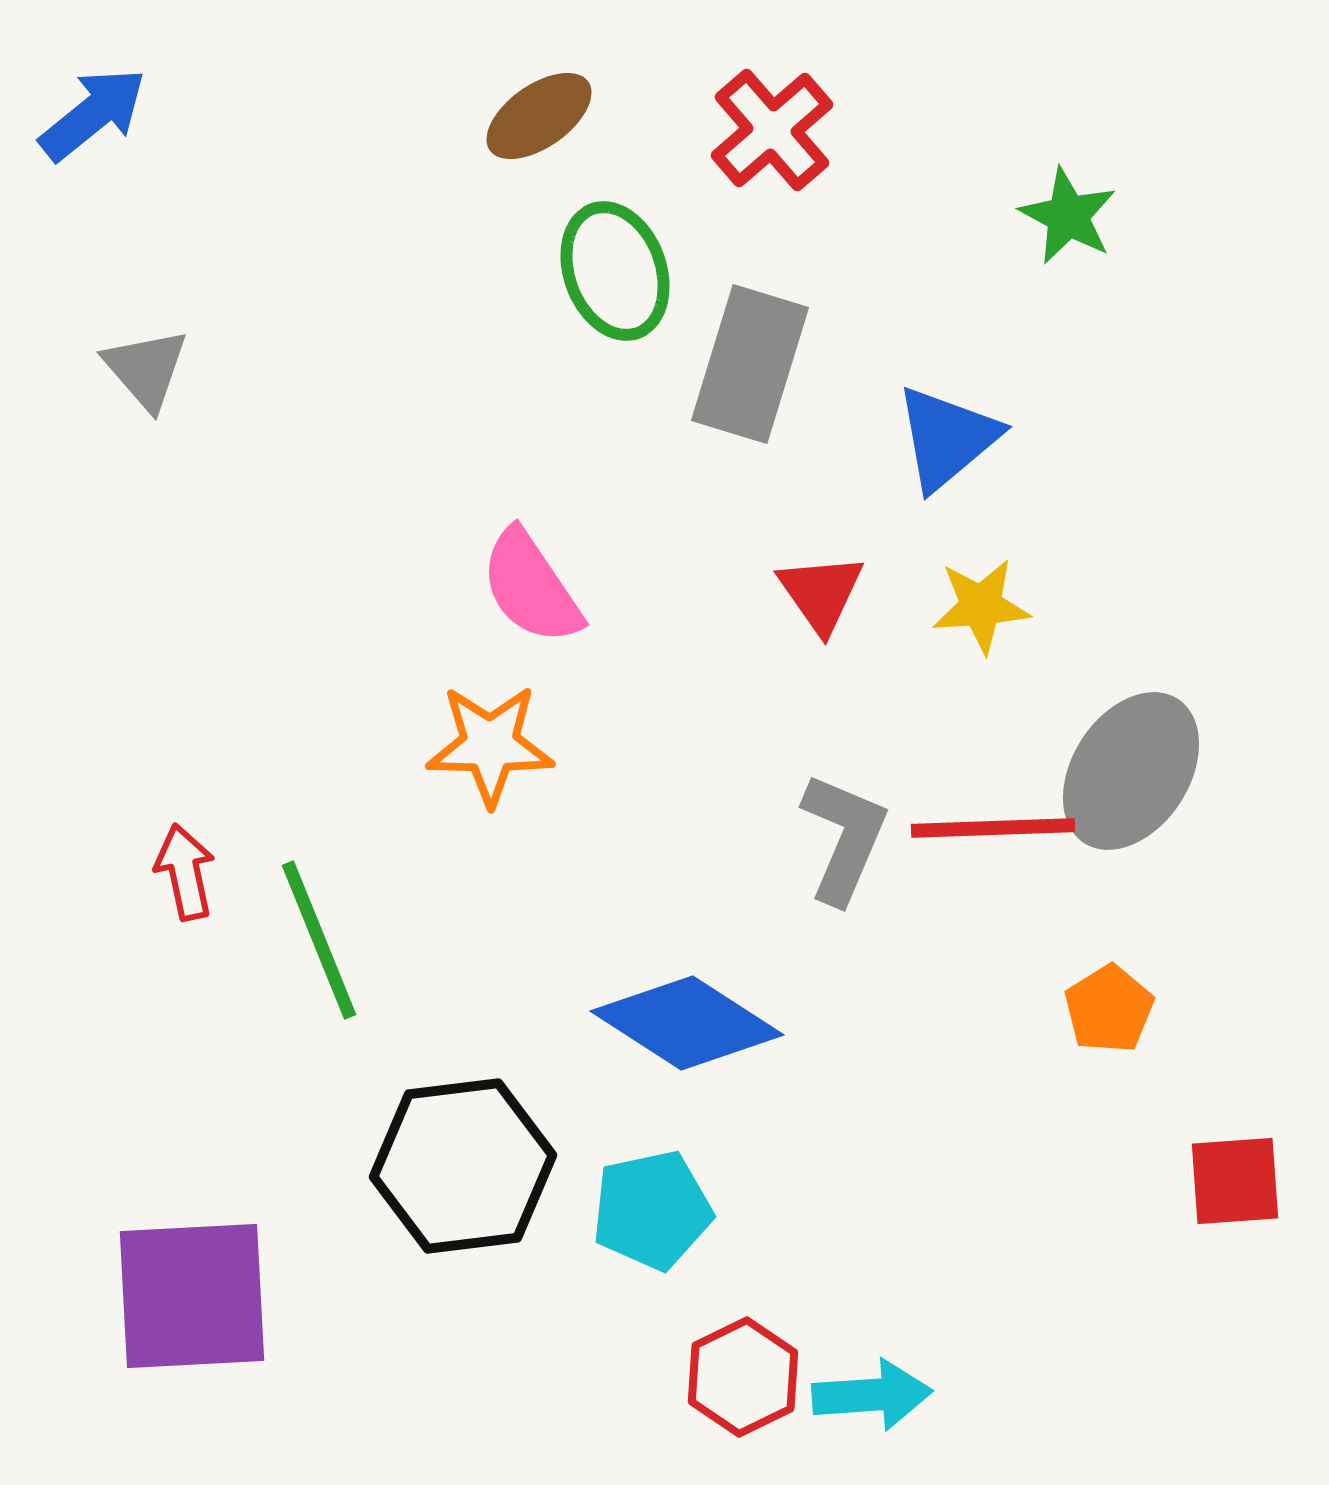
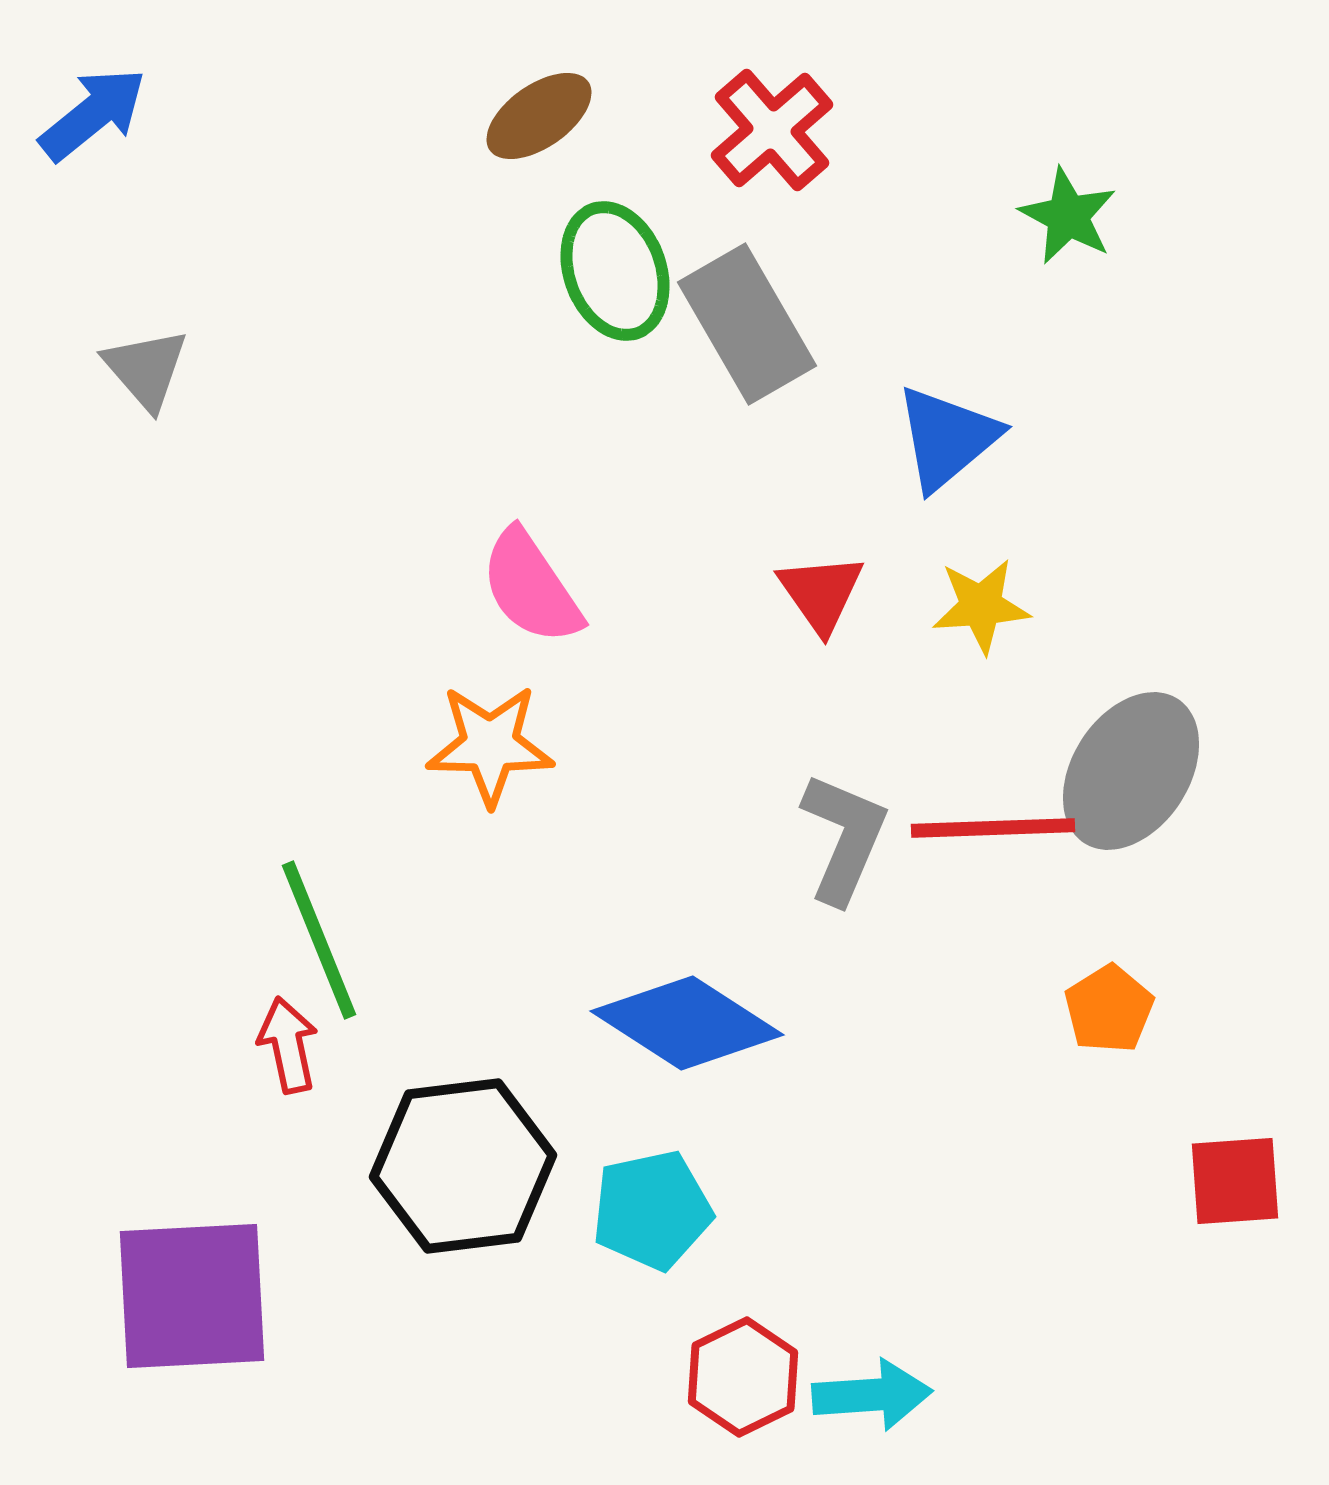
gray rectangle: moved 3 px left, 40 px up; rotated 47 degrees counterclockwise
red arrow: moved 103 px right, 173 px down
